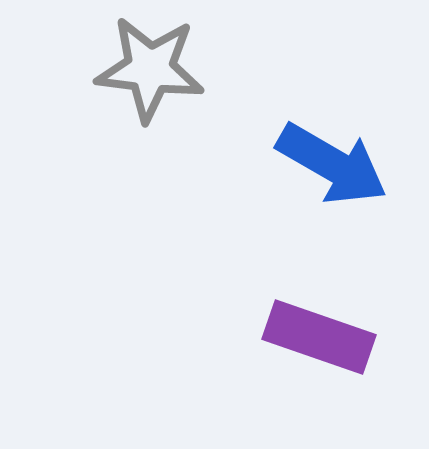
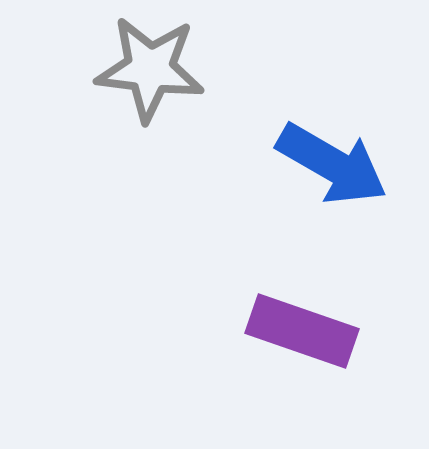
purple rectangle: moved 17 px left, 6 px up
